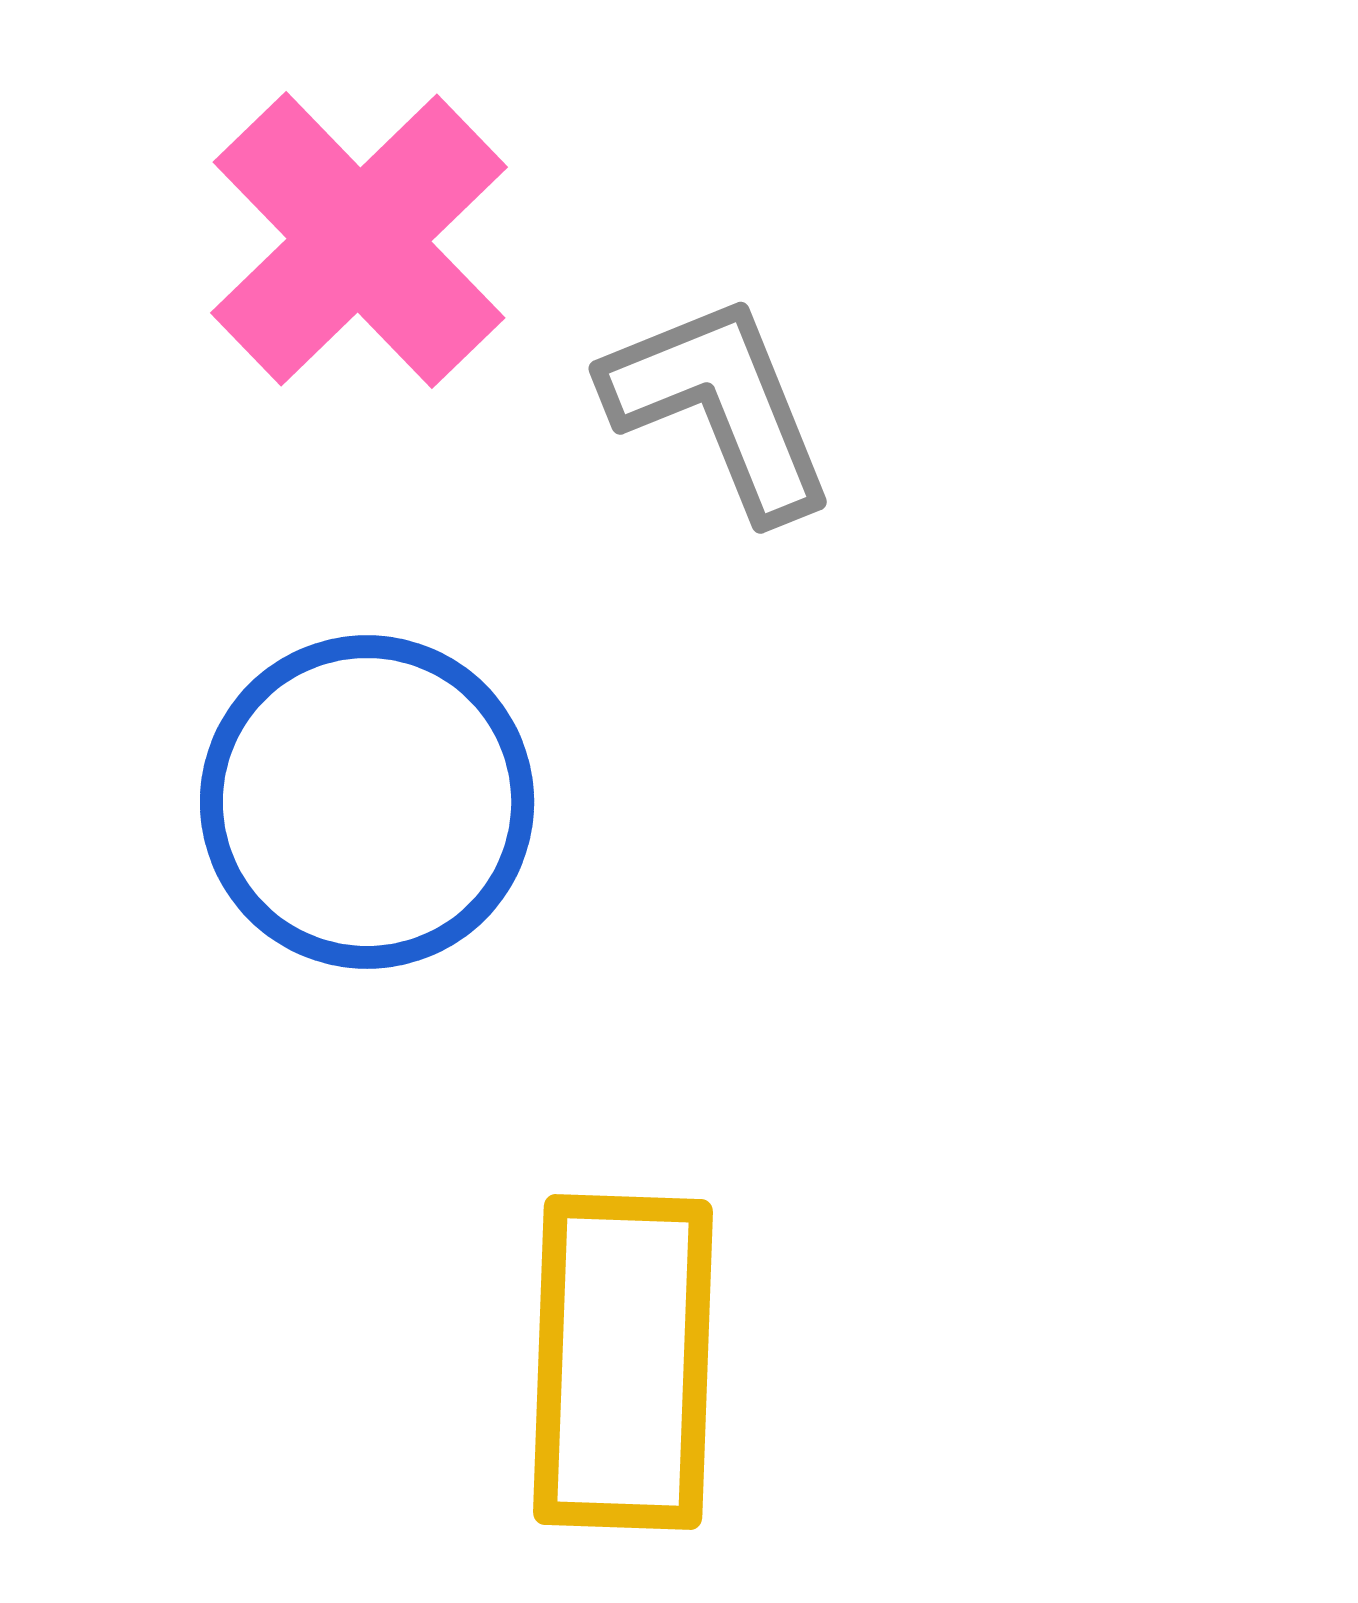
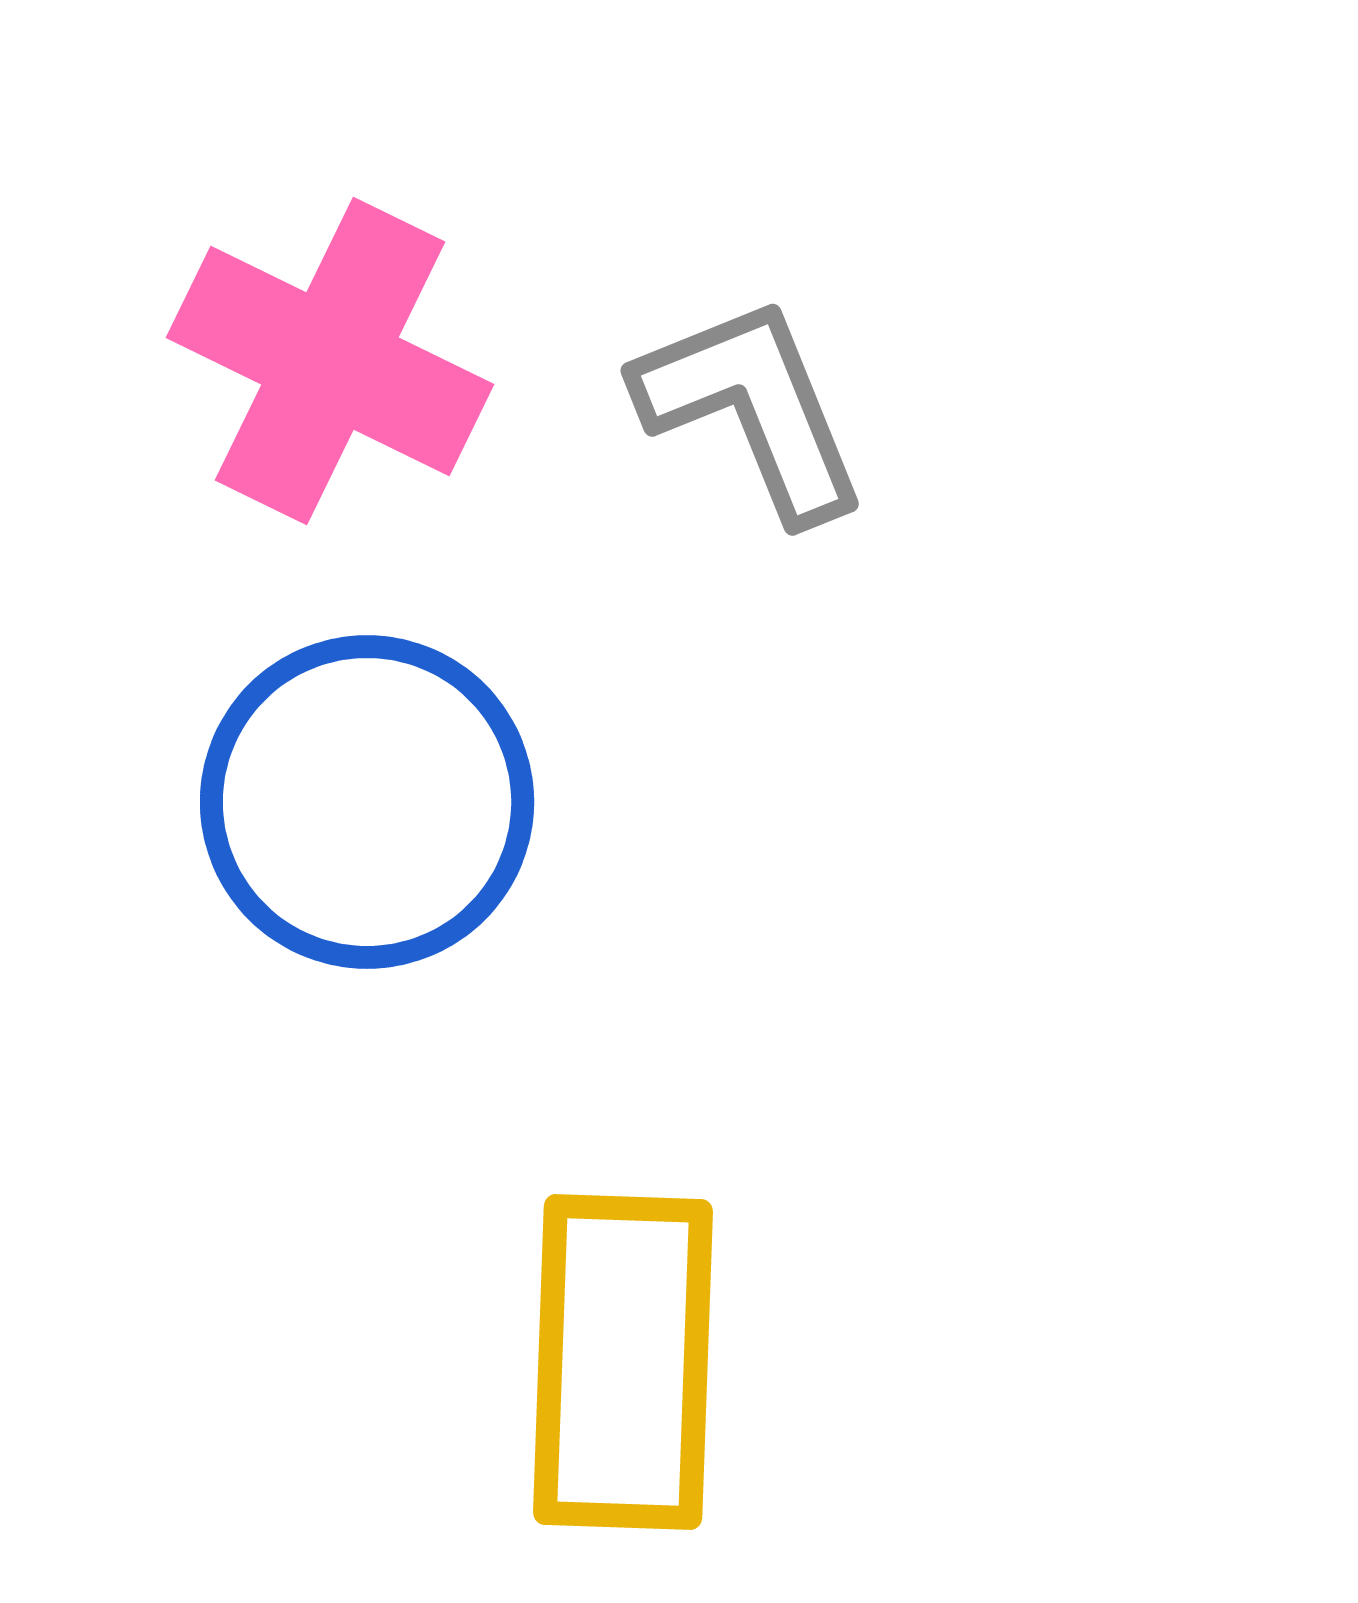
pink cross: moved 29 px left, 121 px down; rotated 20 degrees counterclockwise
gray L-shape: moved 32 px right, 2 px down
